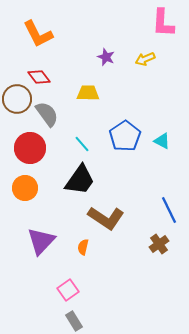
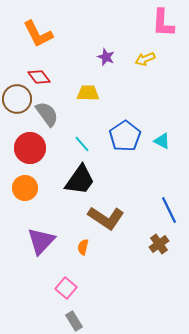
pink square: moved 2 px left, 2 px up; rotated 15 degrees counterclockwise
